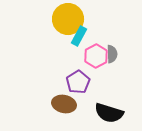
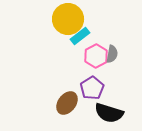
cyan rectangle: moved 1 px right; rotated 24 degrees clockwise
gray semicircle: rotated 12 degrees clockwise
purple pentagon: moved 14 px right, 6 px down
brown ellipse: moved 3 px right, 1 px up; rotated 65 degrees counterclockwise
